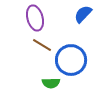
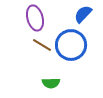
blue circle: moved 15 px up
